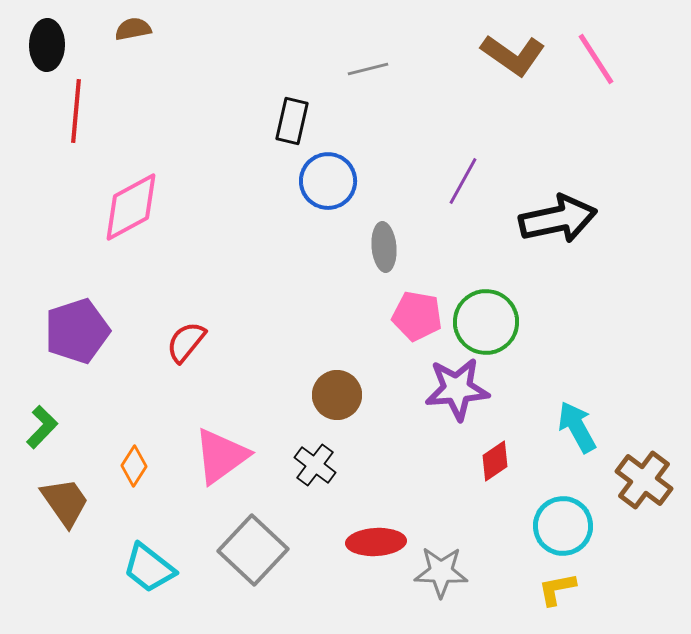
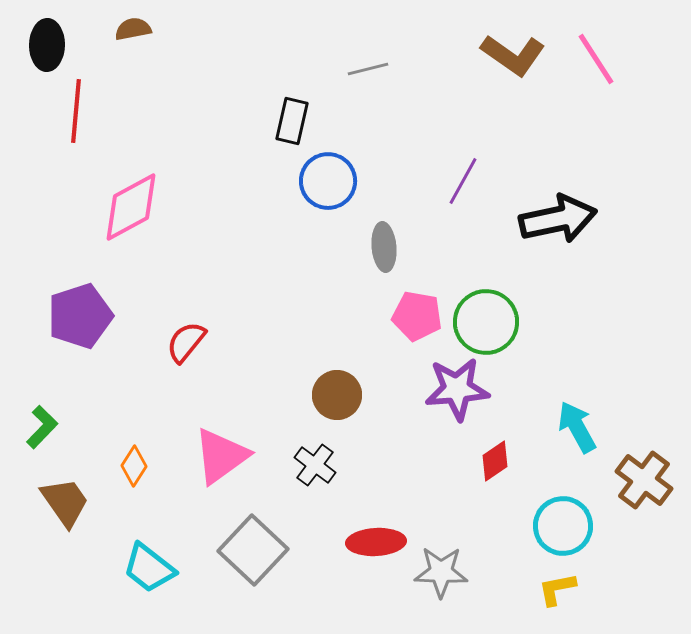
purple pentagon: moved 3 px right, 15 px up
